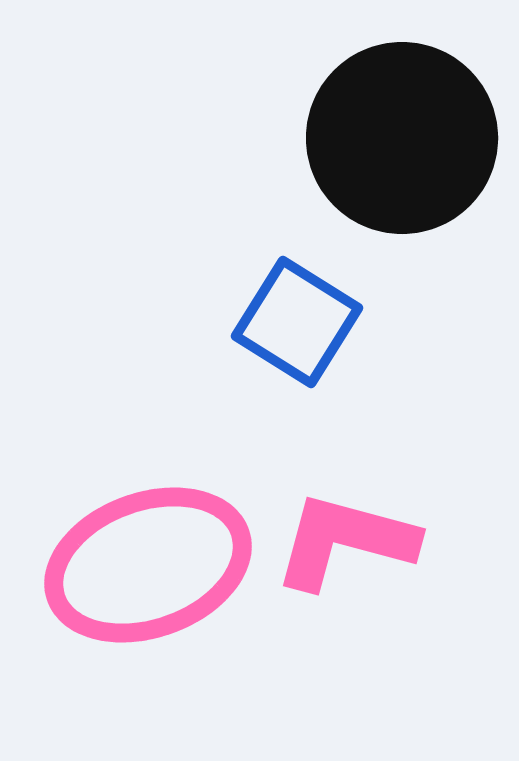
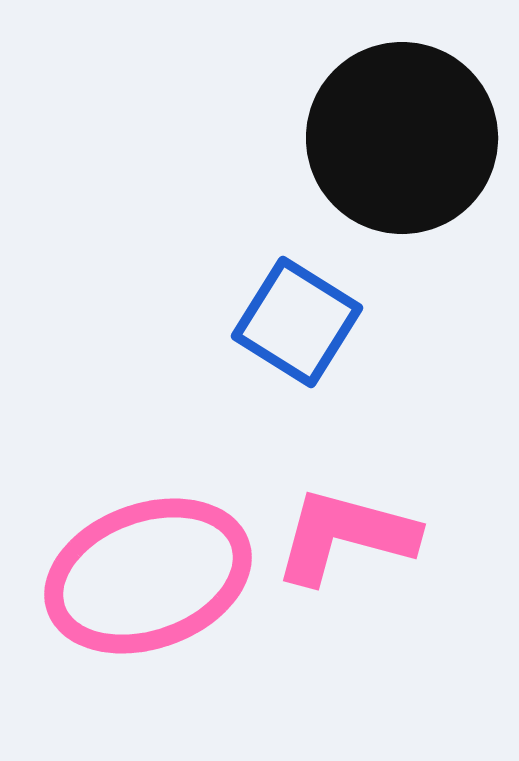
pink L-shape: moved 5 px up
pink ellipse: moved 11 px down
